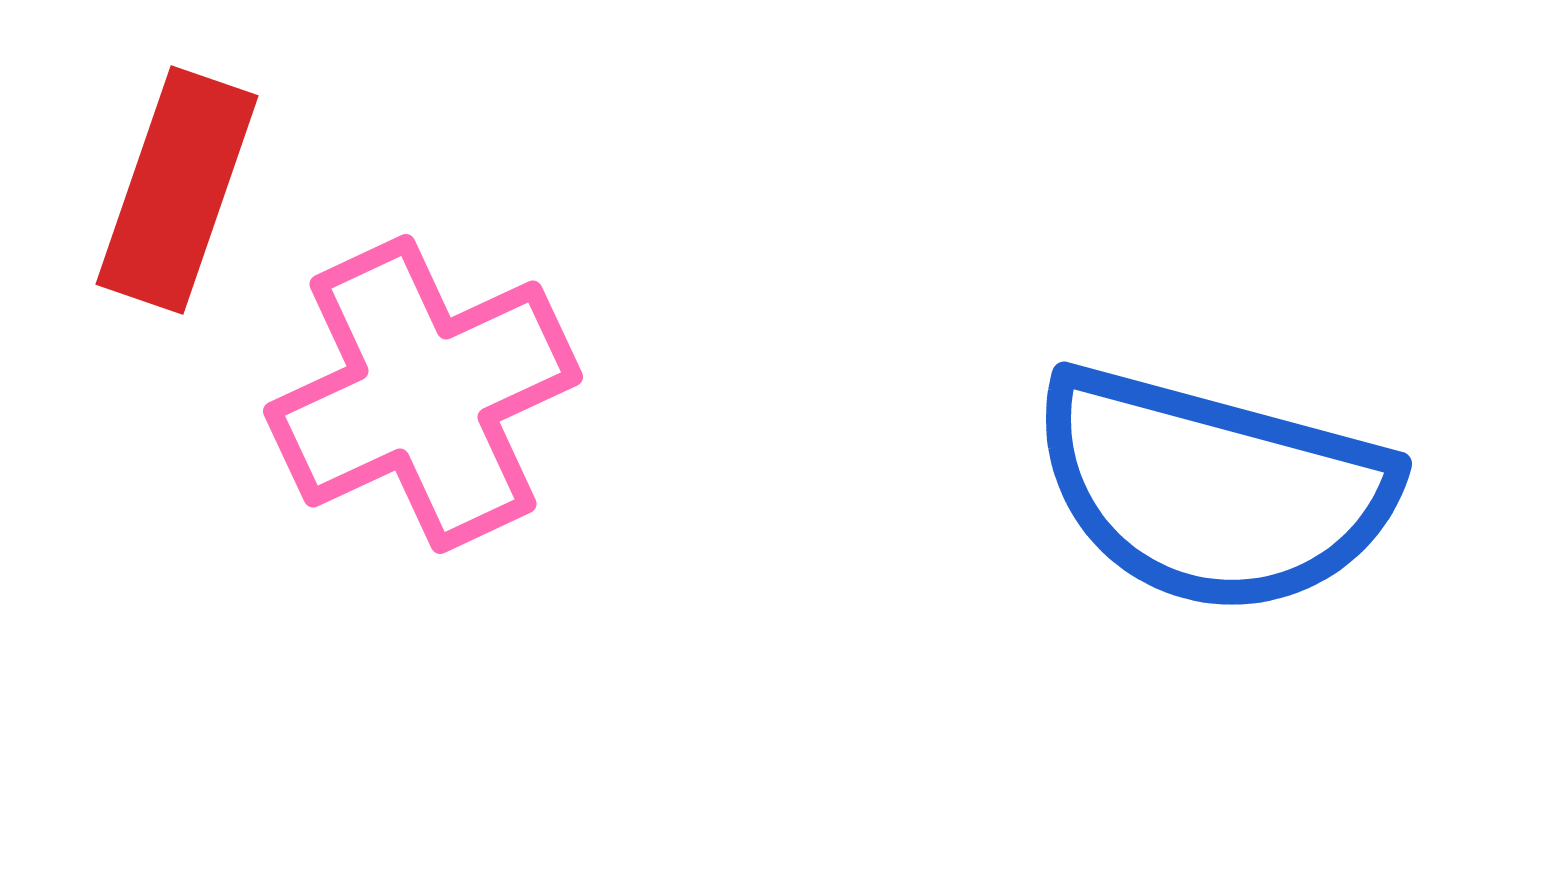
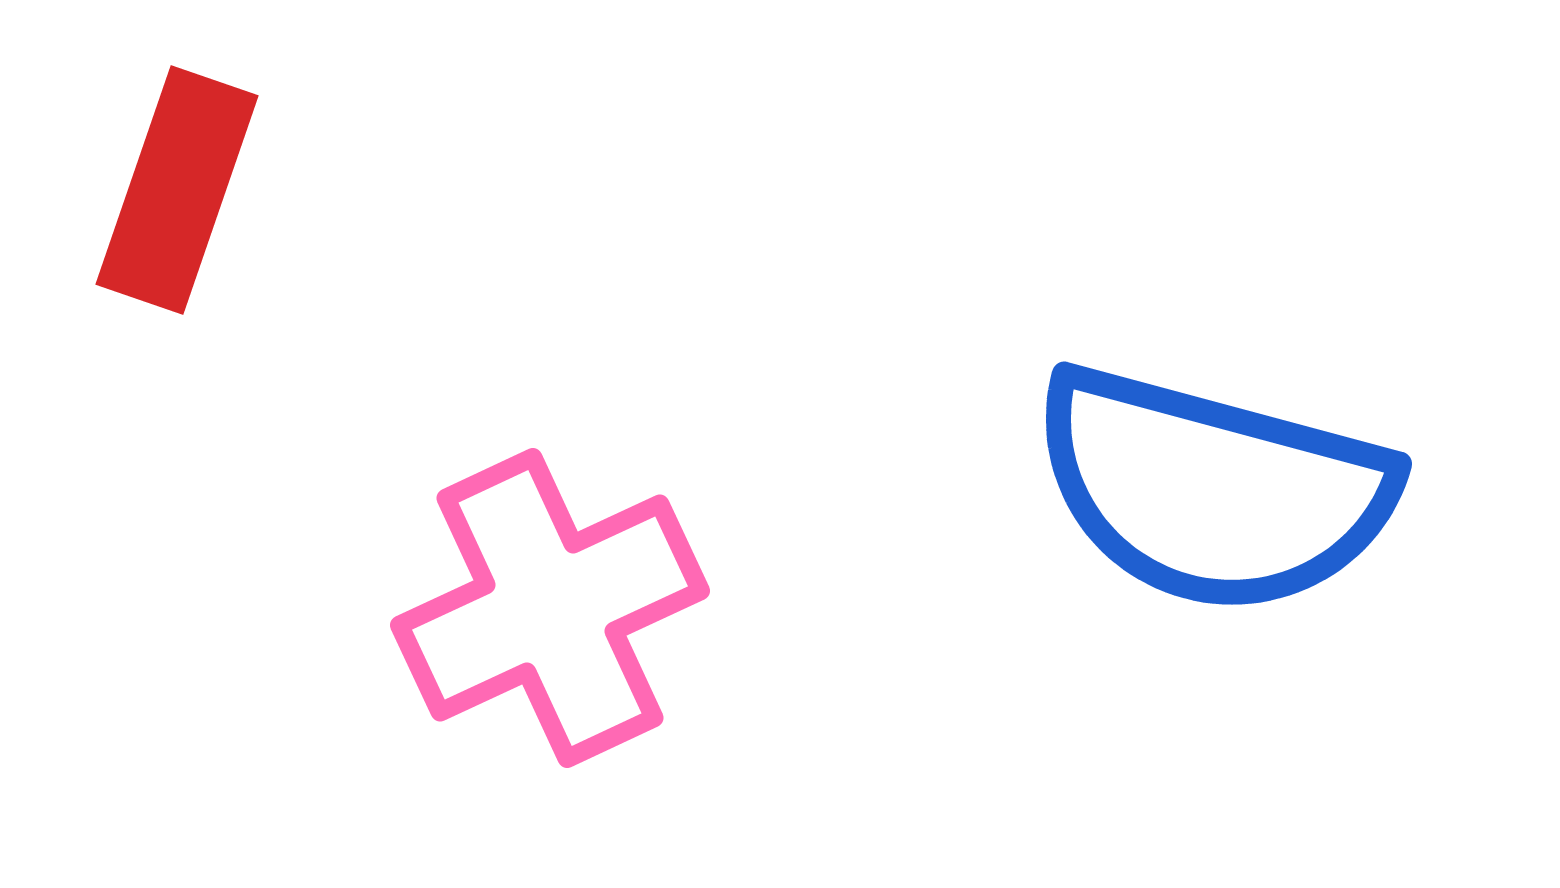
pink cross: moved 127 px right, 214 px down
